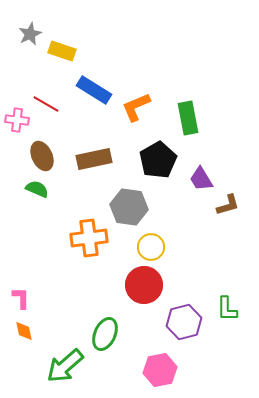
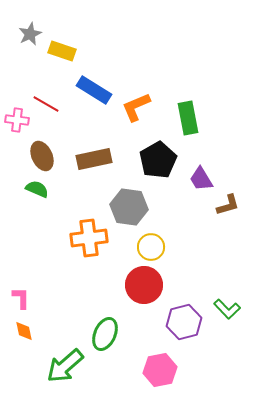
green L-shape: rotated 44 degrees counterclockwise
